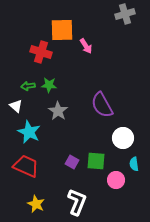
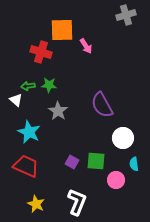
gray cross: moved 1 px right, 1 px down
white triangle: moved 6 px up
